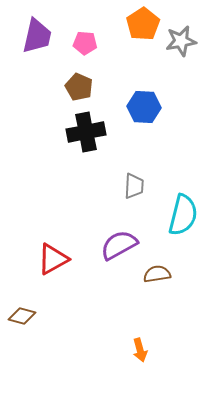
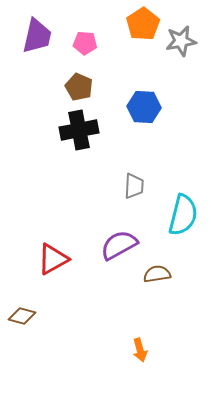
black cross: moved 7 px left, 2 px up
